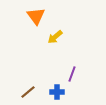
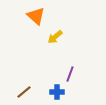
orange triangle: rotated 12 degrees counterclockwise
purple line: moved 2 px left
brown line: moved 4 px left
